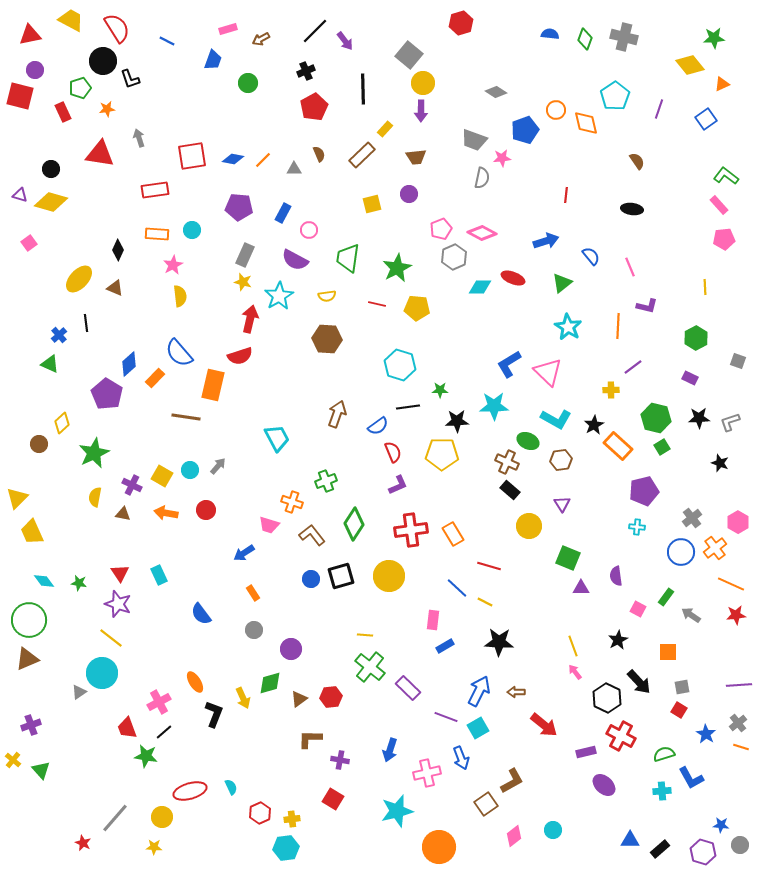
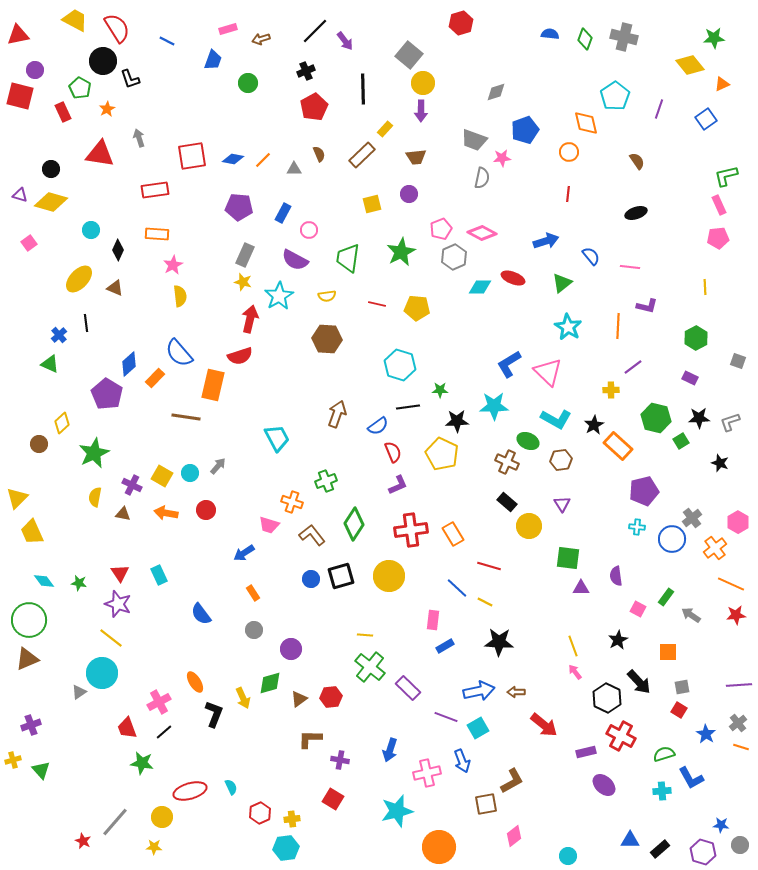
yellow trapezoid at (71, 20): moved 4 px right
red triangle at (30, 35): moved 12 px left
brown arrow at (261, 39): rotated 12 degrees clockwise
green pentagon at (80, 88): rotated 25 degrees counterclockwise
gray diamond at (496, 92): rotated 50 degrees counterclockwise
orange star at (107, 109): rotated 21 degrees counterclockwise
orange circle at (556, 110): moved 13 px right, 42 px down
green L-shape at (726, 176): rotated 50 degrees counterclockwise
red line at (566, 195): moved 2 px right, 1 px up
pink rectangle at (719, 205): rotated 18 degrees clockwise
black ellipse at (632, 209): moved 4 px right, 4 px down; rotated 25 degrees counterclockwise
cyan circle at (192, 230): moved 101 px left
pink pentagon at (724, 239): moved 6 px left, 1 px up
pink line at (630, 267): rotated 60 degrees counterclockwise
green star at (397, 268): moved 4 px right, 16 px up
green square at (662, 447): moved 19 px right, 6 px up
yellow pentagon at (442, 454): rotated 24 degrees clockwise
cyan circle at (190, 470): moved 3 px down
black rectangle at (510, 490): moved 3 px left, 12 px down
blue circle at (681, 552): moved 9 px left, 13 px up
green square at (568, 558): rotated 15 degrees counterclockwise
blue arrow at (479, 691): rotated 52 degrees clockwise
green star at (146, 756): moved 4 px left, 7 px down
blue arrow at (461, 758): moved 1 px right, 3 px down
yellow cross at (13, 760): rotated 35 degrees clockwise
brown square at (486, 804): rotated 25 degrees clockwise
gray line at (115, 818): moved 4 px down
cyan circle at (553, 830): moved 15 px right, 26 px down
red star at (83, 843): moved 2 px up
